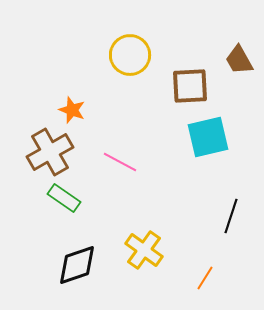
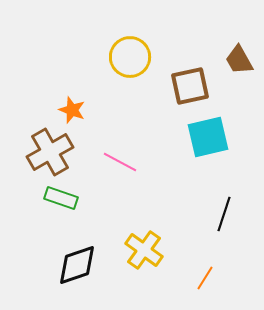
yellow circle: moved 2 px down
brown square: rotated 9 degrees counterclockwise
green rectangle: moved 3 px left; rotated 16 degrees counterclockwise
black line: moved 7 px left, 2 px up
